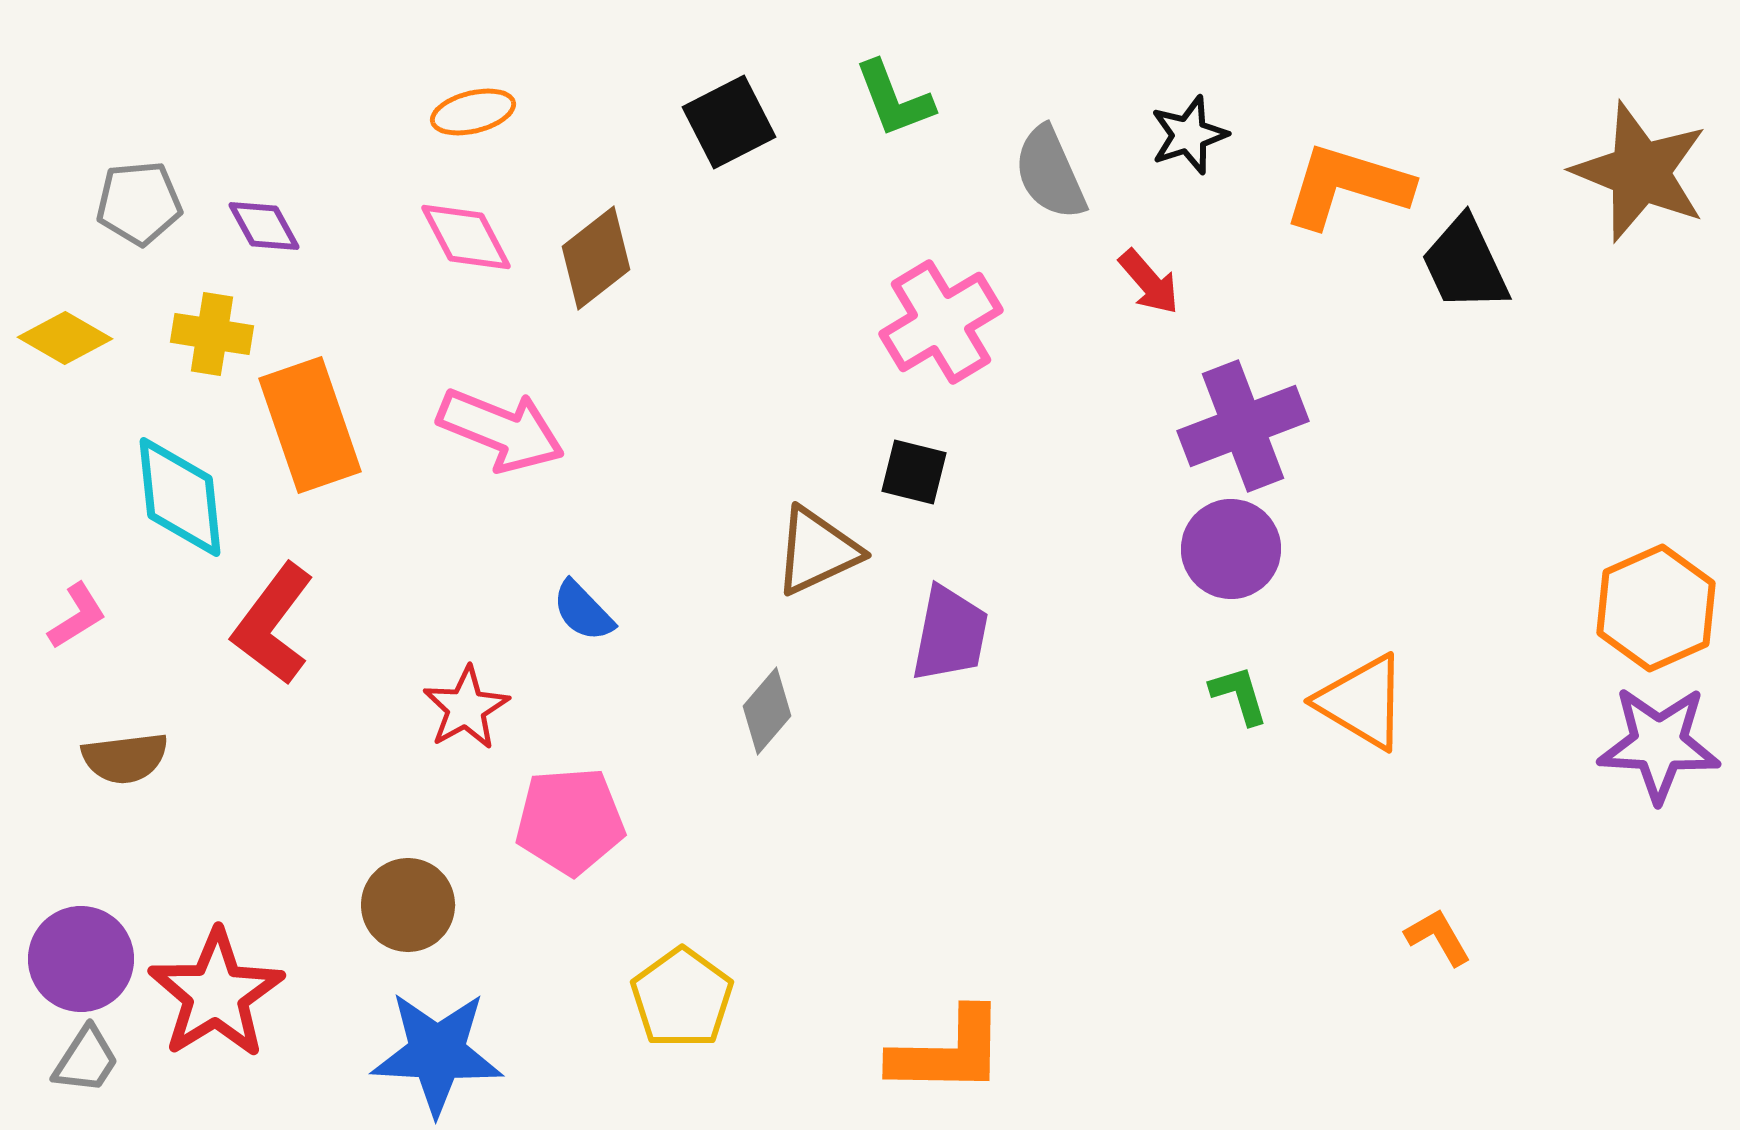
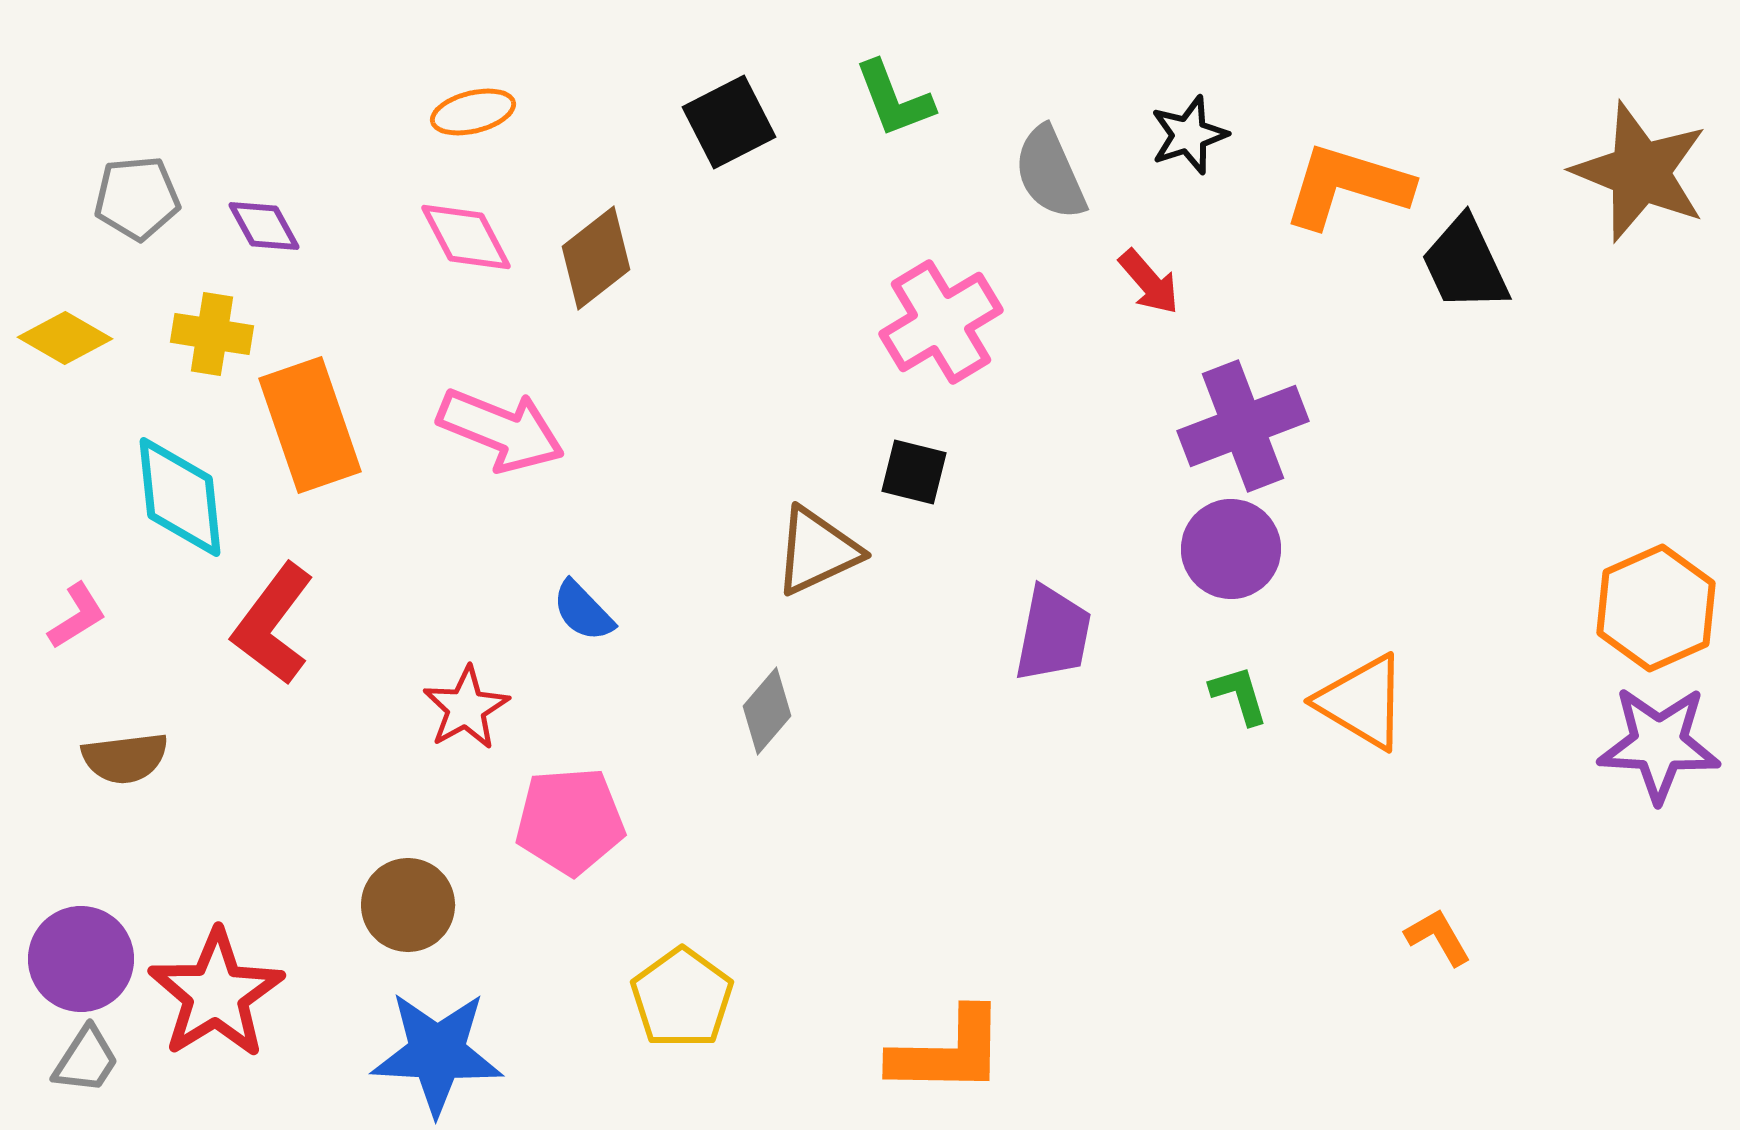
gray pentagon at (139, 203): moved 2 px left, 5 px up
purple trapezoid at (950, 634): moved 103 px right
